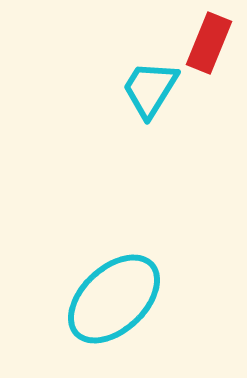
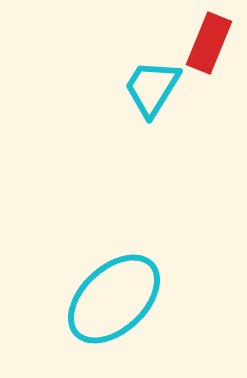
cyan trapezoid: moved 2 px right, 1 px up
